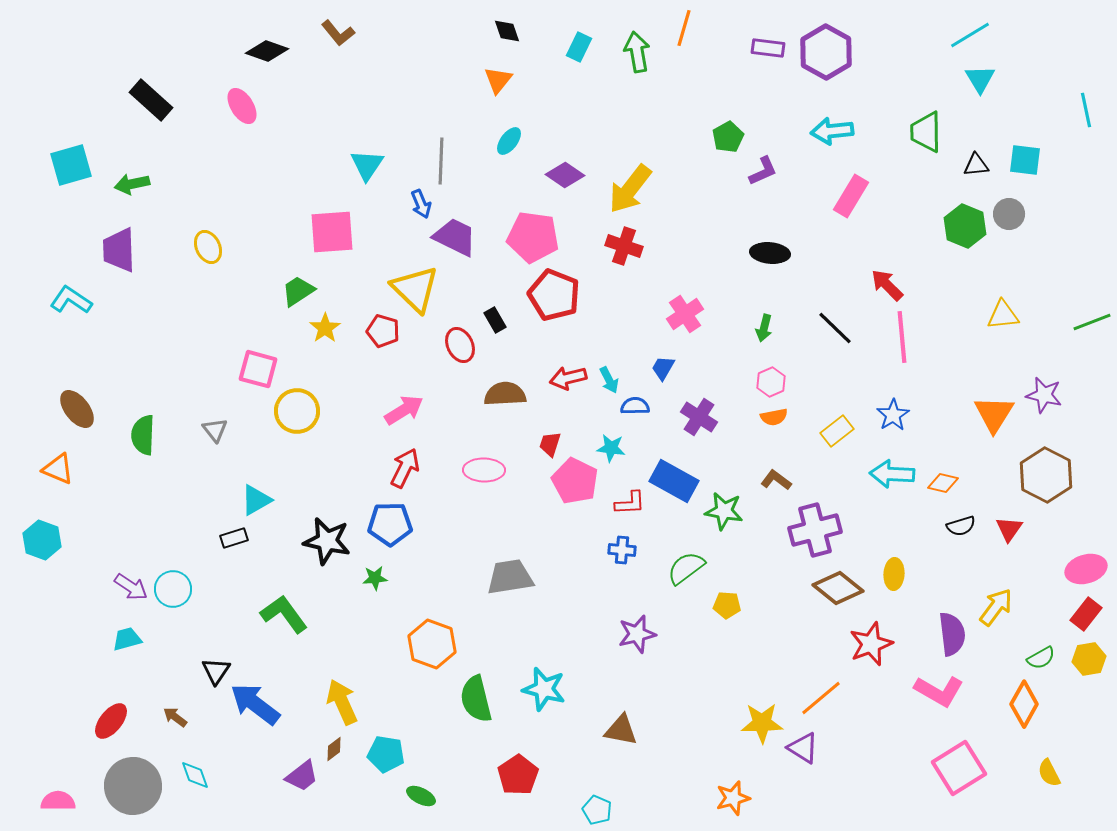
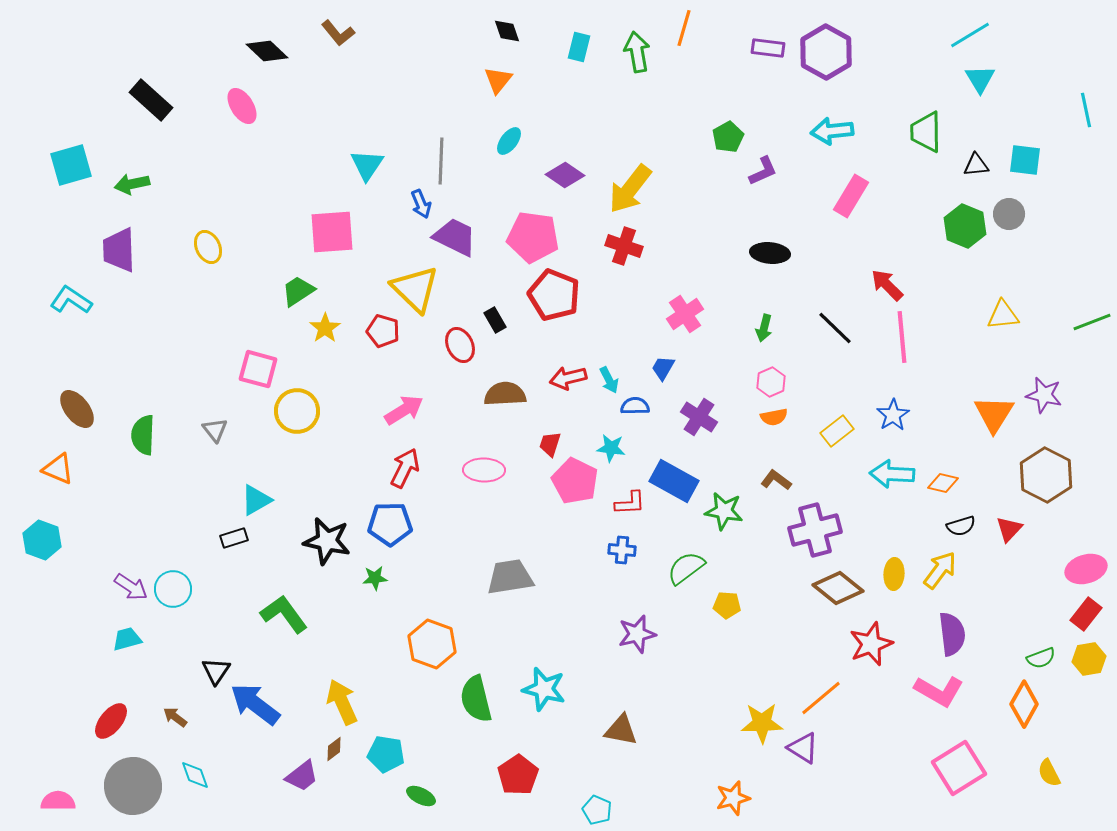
cyan rectangle at (579, 47): rotated 12 degrees counterclockwise
black diamond at (267, 51): rotated 24 degrees clockwise
red triangle at (1009, 529): rotated 8 degrees clockwise
yellow arrow at (996, 607): moved 56 px left, 37 px up
green semicircle at (1041, 658): rotated 8 degrees clockwise
